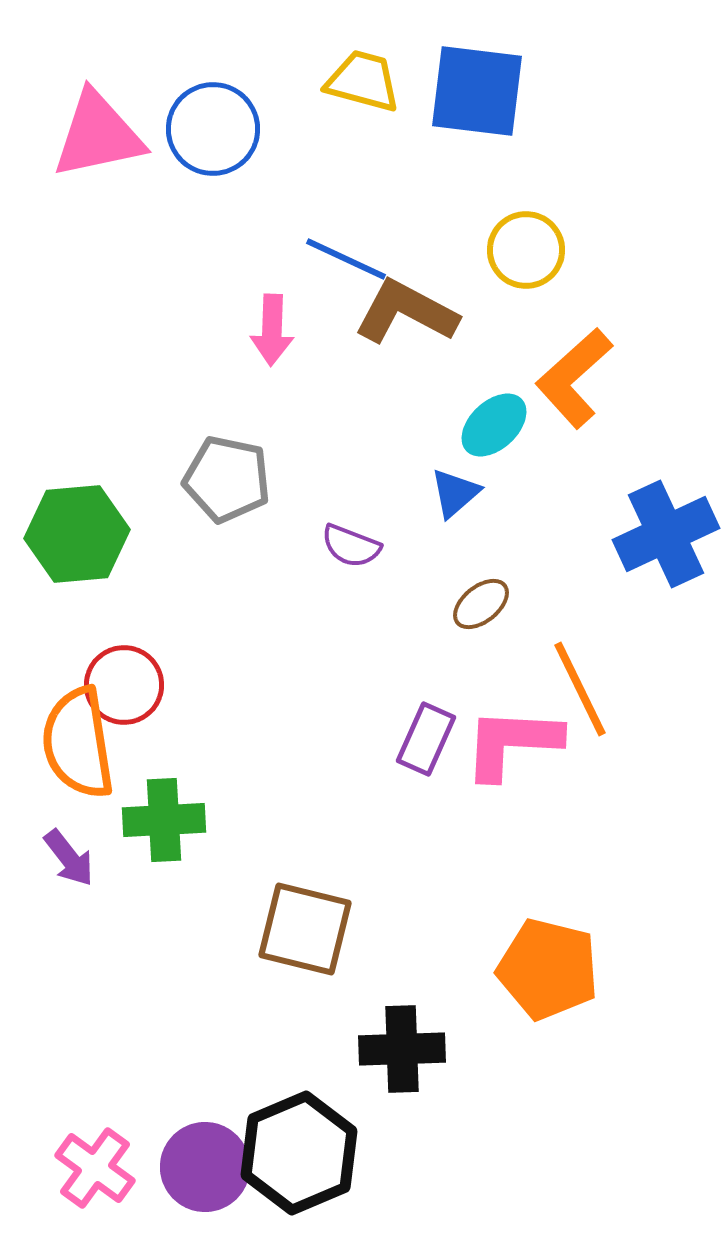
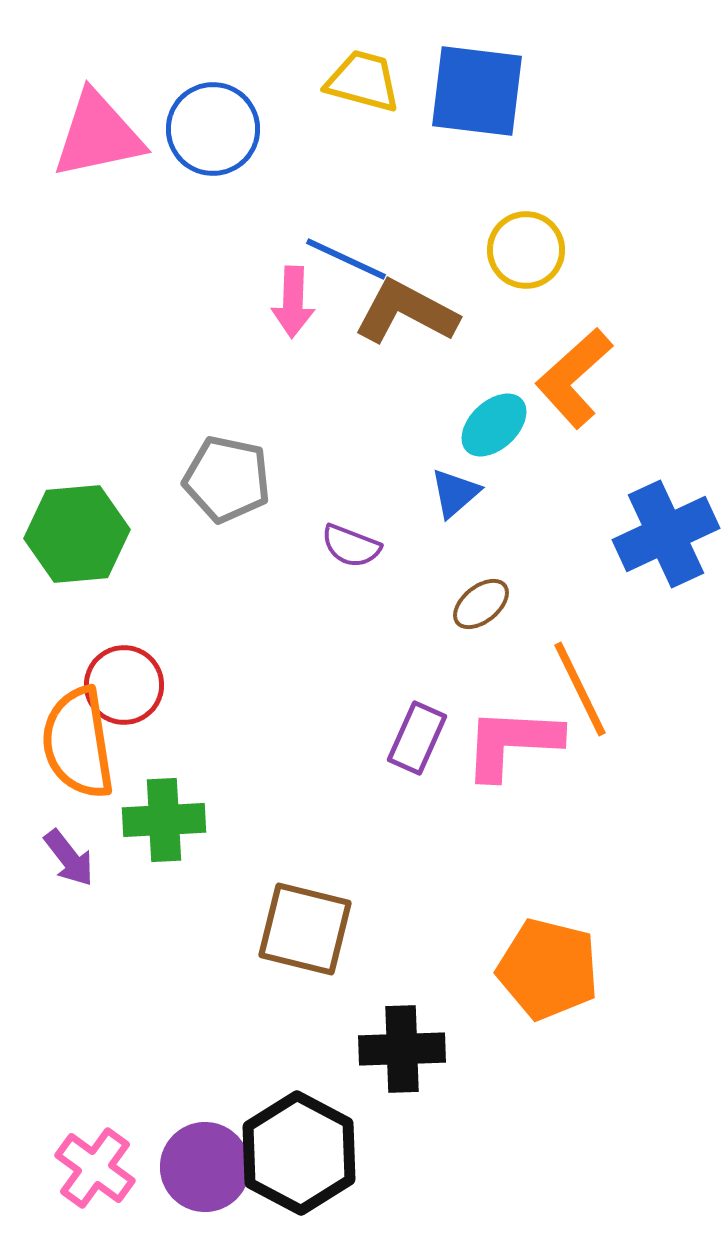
pink arrow: moved 21 px right, 28 px up
purple rectangle: moved 9 px left, 1 px up
black hexagon: rotated 9 degrees counterclockwise
